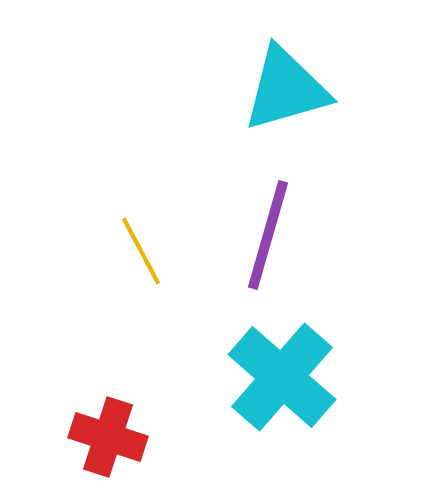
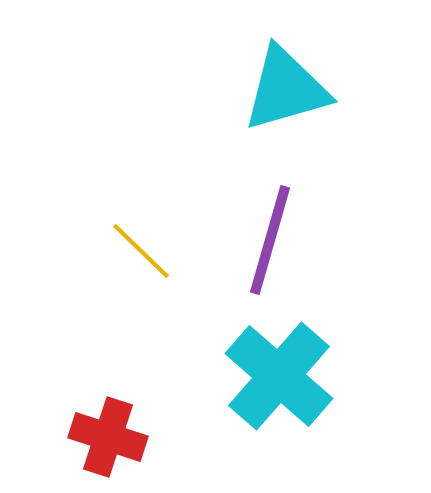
purple line: moved 2 px right, 5 px down
yellow line: rotated 18 degrees counterclockwise
cyan cross: moved 3 px left, 1 px up
